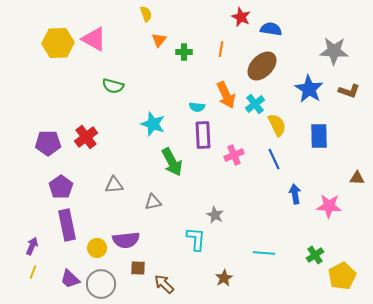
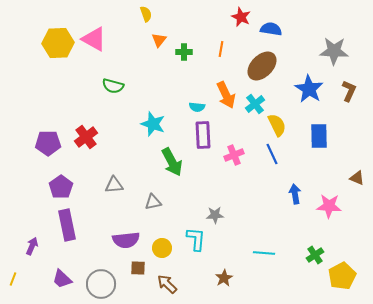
brown L-shape at (349, 91): rotated 85 degrees counterclockwise
blue line at (274, 159): moved 2 px left, 5 px up
brown triangle at (357, 178): rotated 21 degrees clockwise
gray star at (215, 215): rotated 30 degrees counterclockwise
yellow circle at (97, 248): moved 65 px right
yellow line at (33, 272): moved 20 px left, 7 px down
purple trapezoid at (70, 279): moved 8 px left
brown arrow at (164, 284): moved 3 px right
